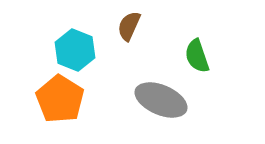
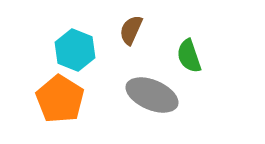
brown semicircle: moved 2 px right, 4 px down
green semicircle: moved 8 px left
gray ellipse: moved 9 px left, 5 px up
